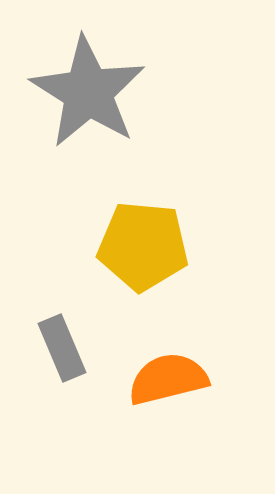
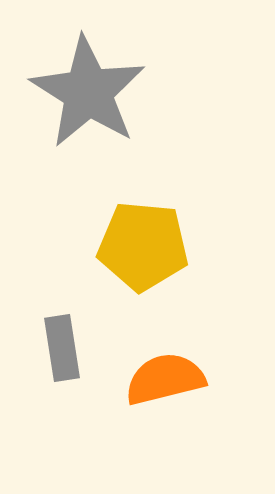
gray rectangle: rotated 14 degrees clockwise
orange semicircle: moved 3 px left
